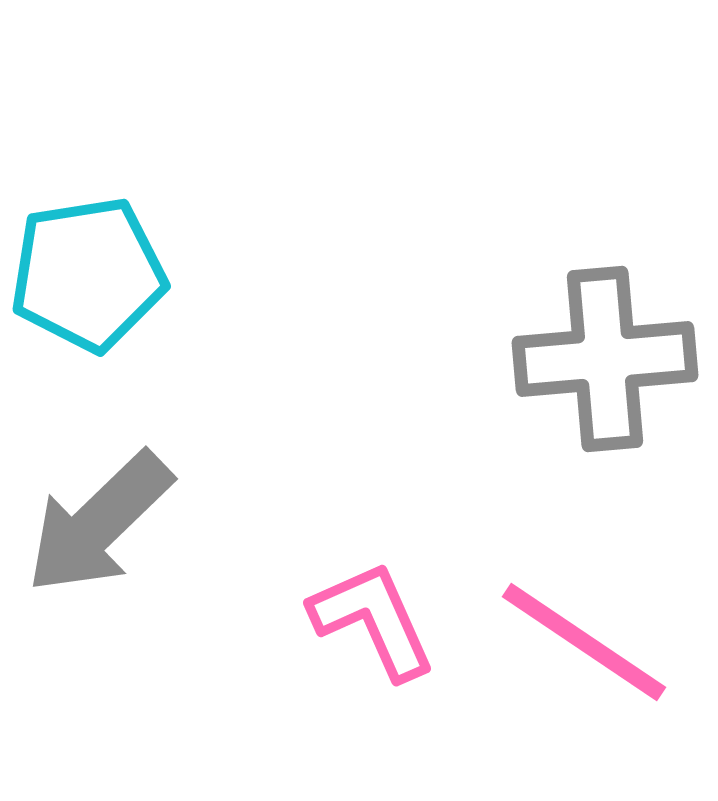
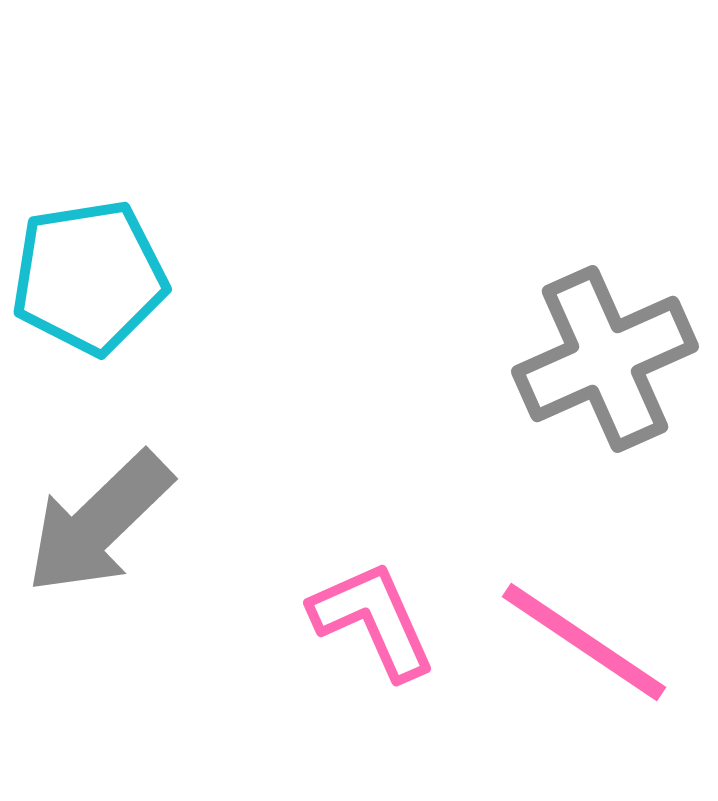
cyan pentagon: moved 1 px right, 3 px down
gray cross: rotated 19 degrees counterclockwise
